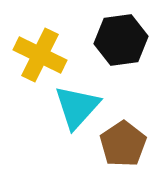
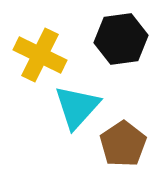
black hexagon: moved 1 px up
